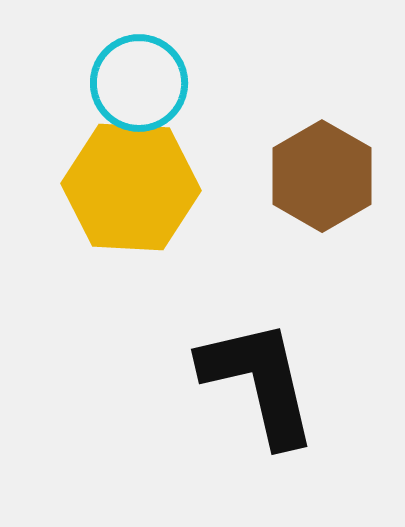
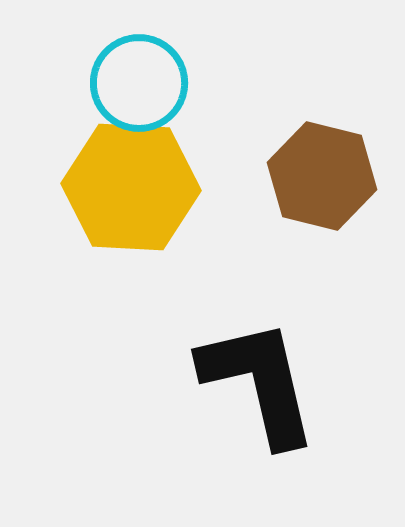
brown hexagon: rotated 16 degrees counterclockwise
